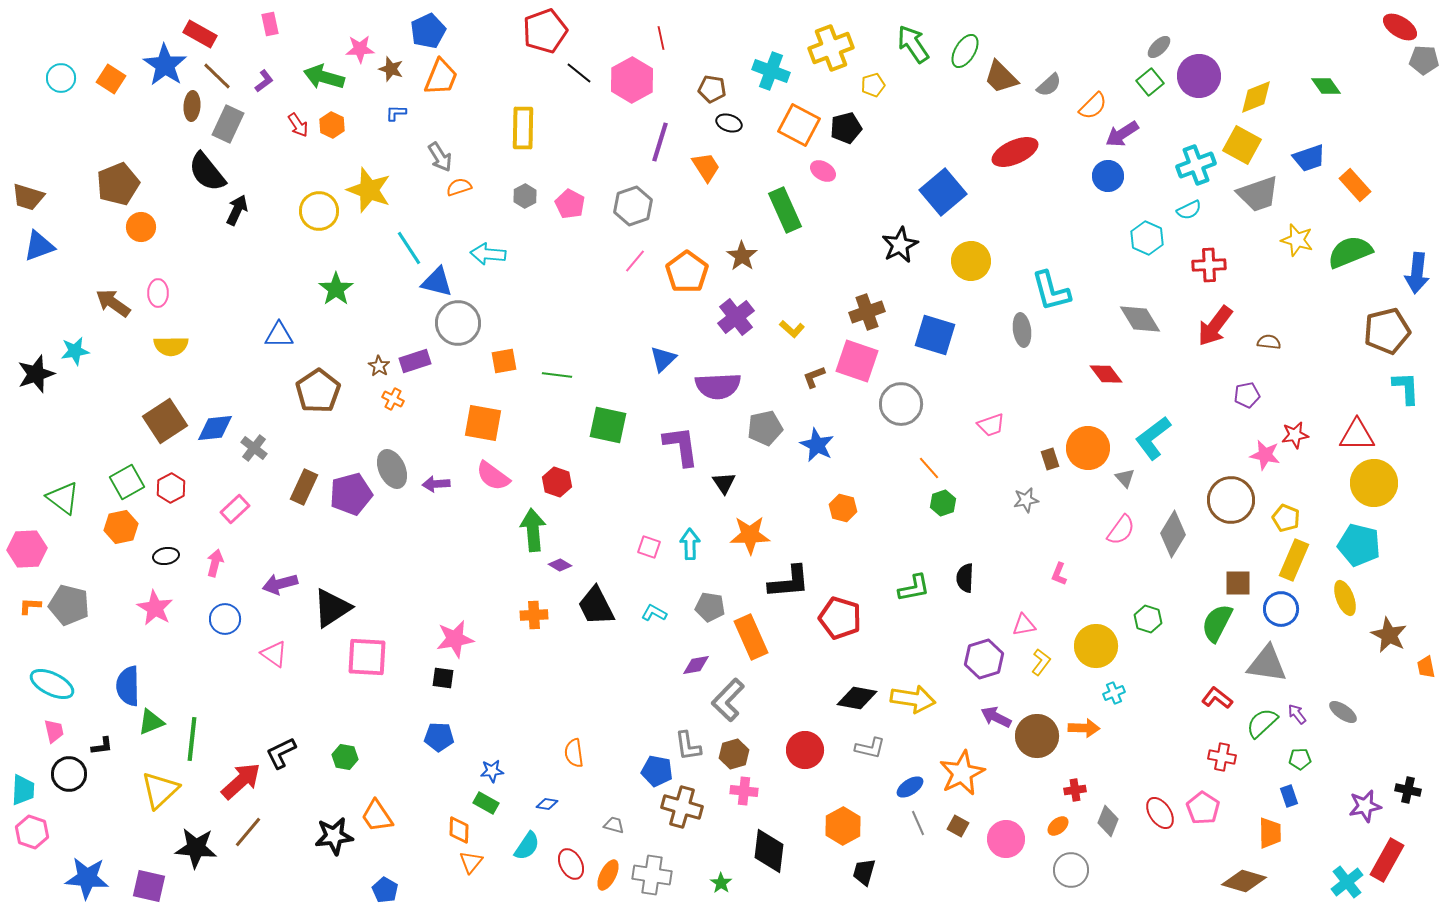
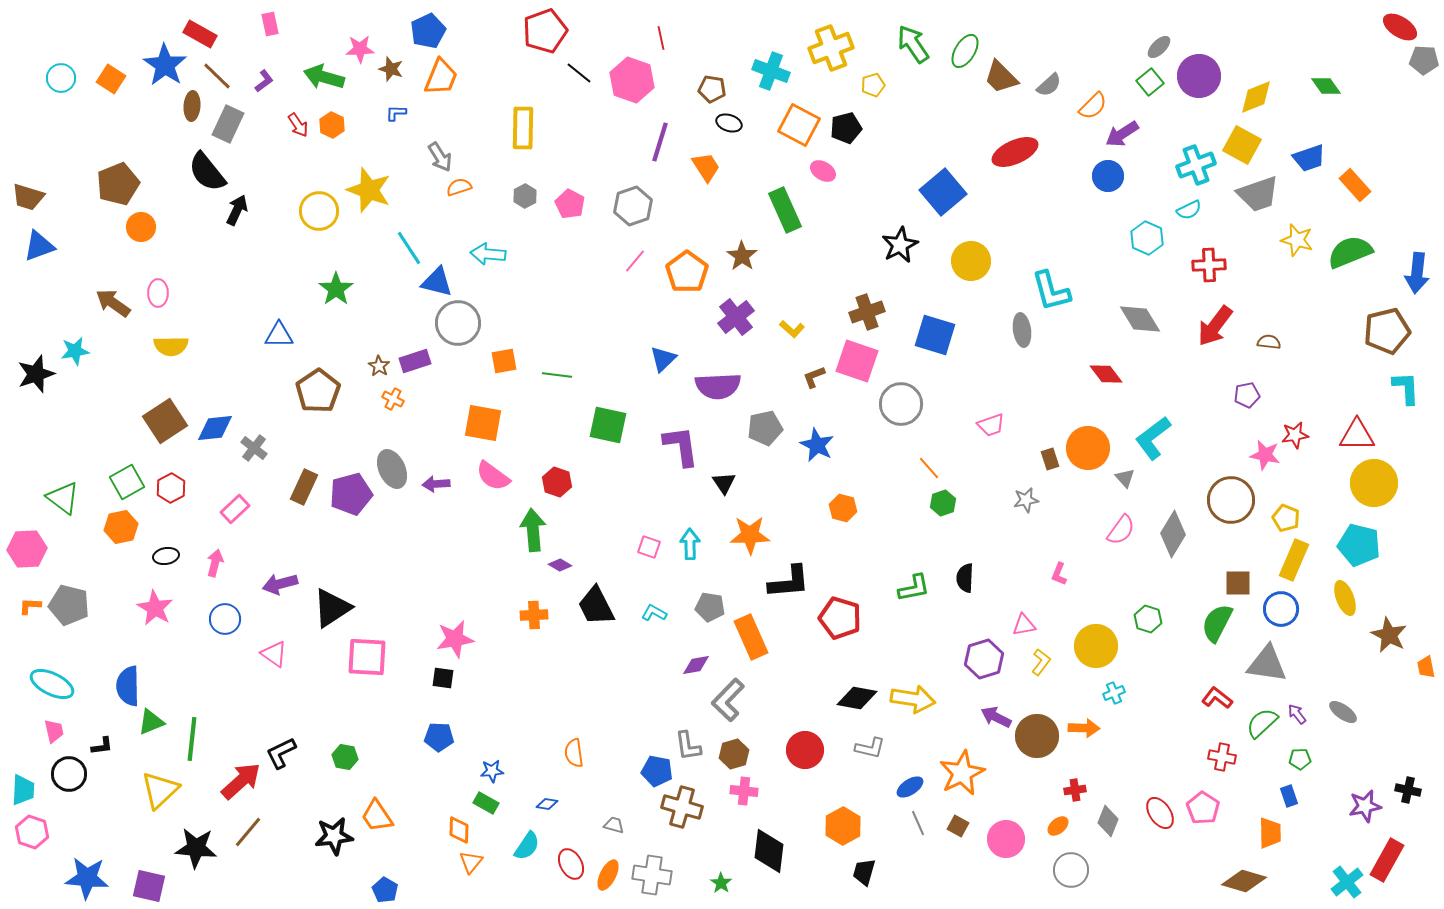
pink hexagon at (632, 80): rotated 12 degrees counterclockwise
